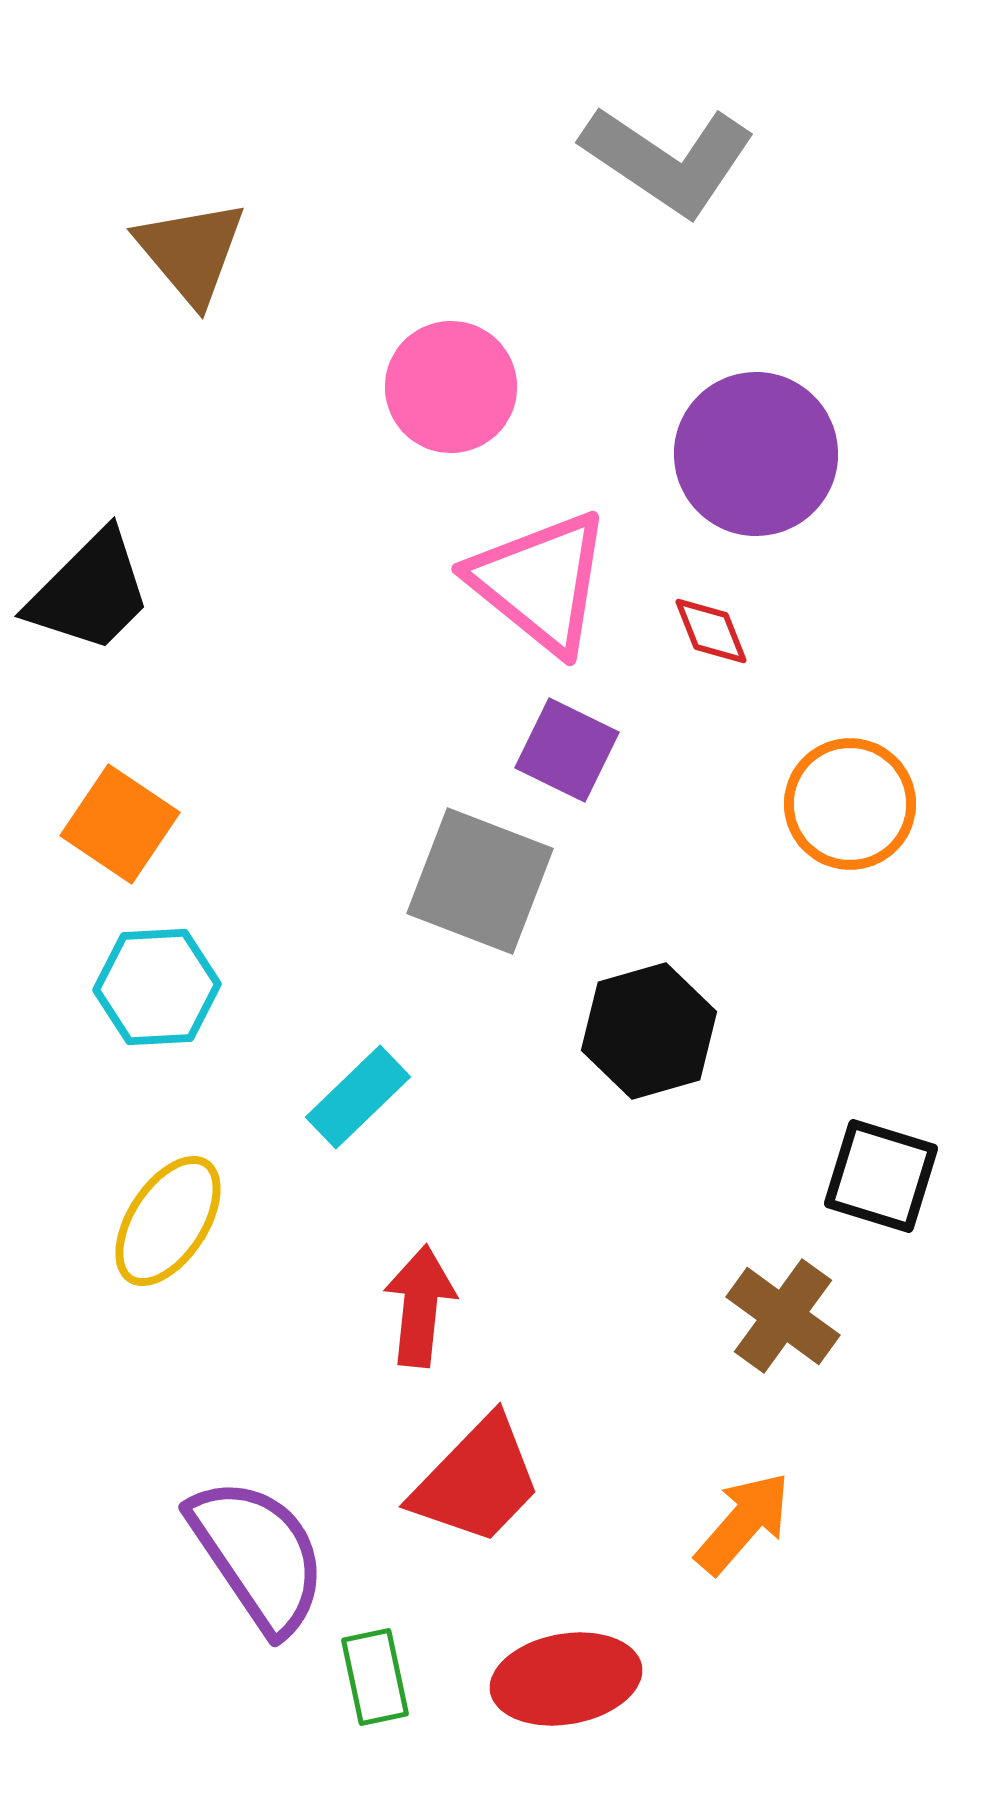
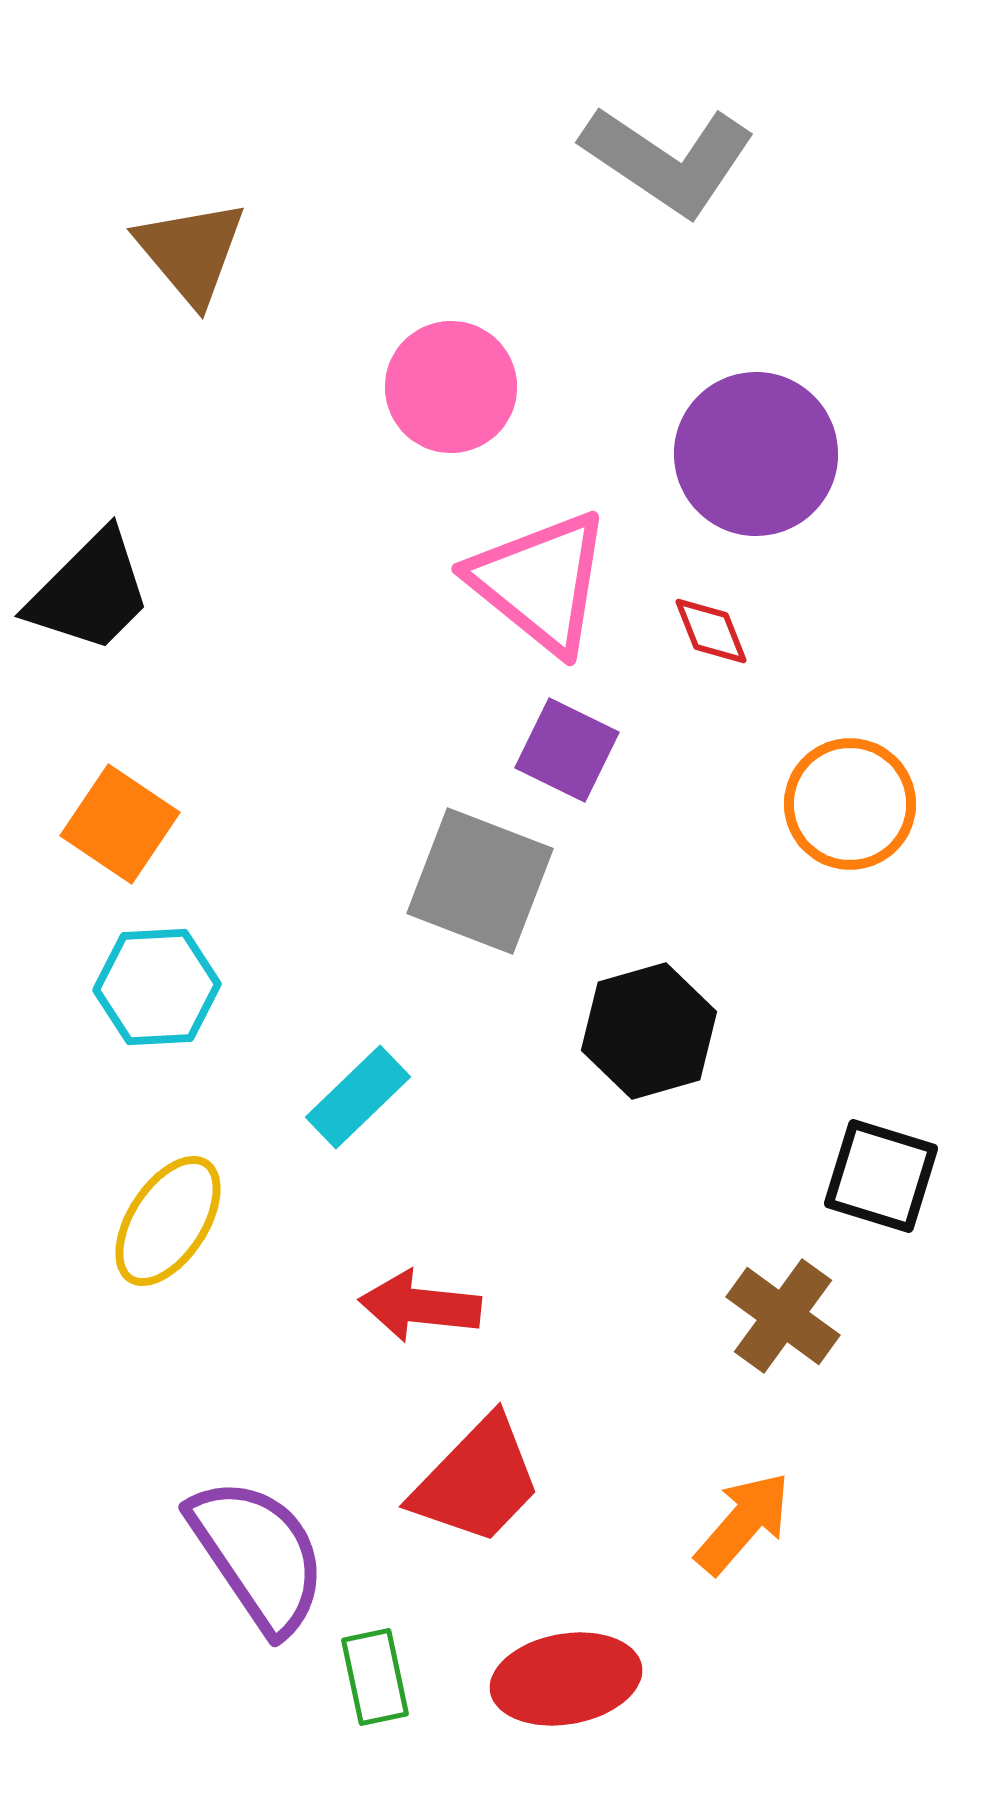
red arrow: rotated 90 degrees counterclockwise
